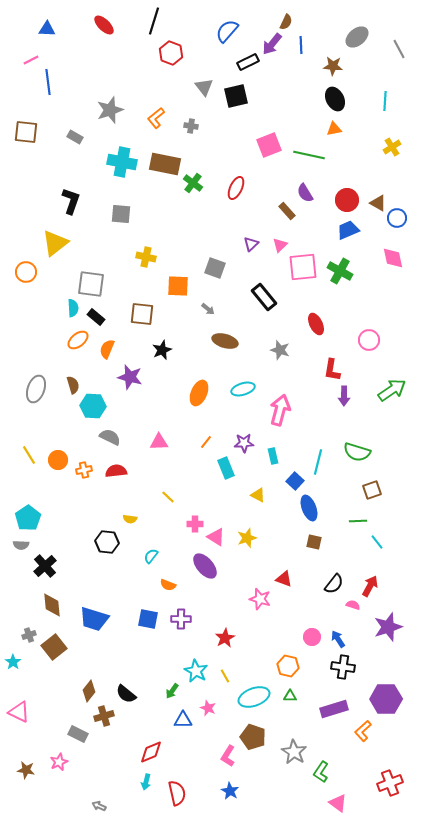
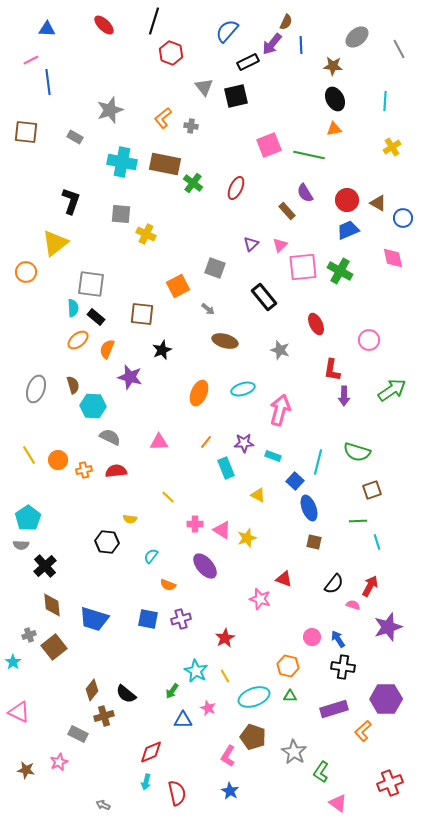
orange L-shape at (156, 118): moved 7 px right
blue circle at (397, 218): moved 6 px right
yellow cross at (146, 257): moved 23 px up; rotated 12 degrees clockwise
orange square at (178, 286): rotated 30 degrees counterclockwise
cyan rectangle at (273, 456): rotated 56 degrees counterclockwise
pink triangle at (216, 537): moved 6 px right, 7 px up
cyan line at (377, 542): rotated 21 degrees clockwise
purple cross at (181, 619): rotated 18 degrees counterclockwise
brown diamond at (89, 691): moved 3 px right, 1 px up
gray arrow at (99, 806): moved 4 px right, 1 px up
